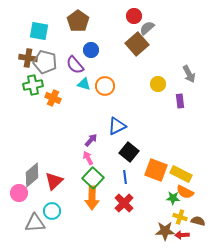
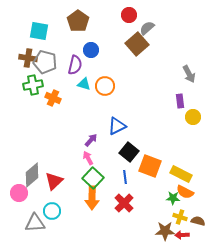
red circle: moved 5 px left, 1 px up
purple semicircle: rotated 126 degrees counterclockwise
yellow circle: moved 35 px right, 33 px down
orange square: moved 6 px left, 4 px up
